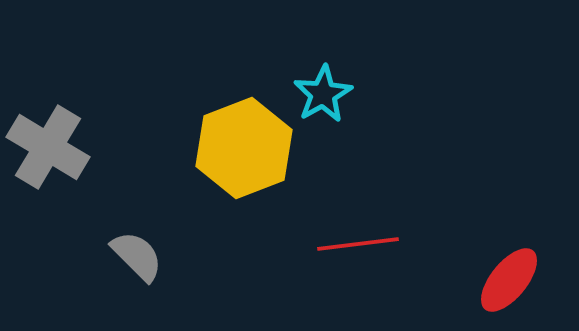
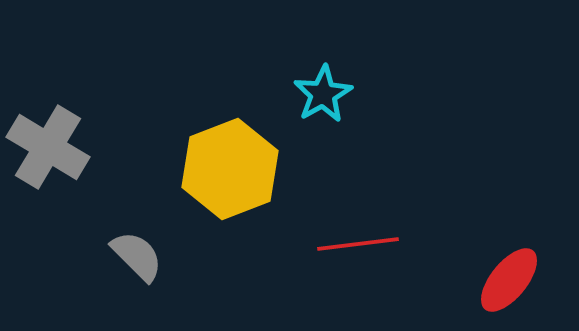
yellow hexagon: moved 14 px left, 21 px down
